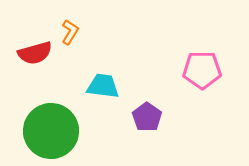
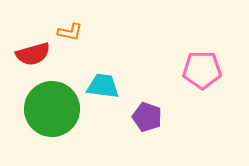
orange L-shape: rotated 70 degrees clockwise
red semicircle: moved 2 px left, 1 px down
purple pentagon: rotated 16 degrees counterclockwise
green circle: moved 1 px right, 22 px up
